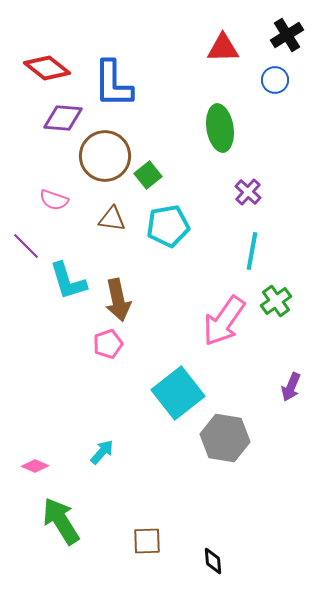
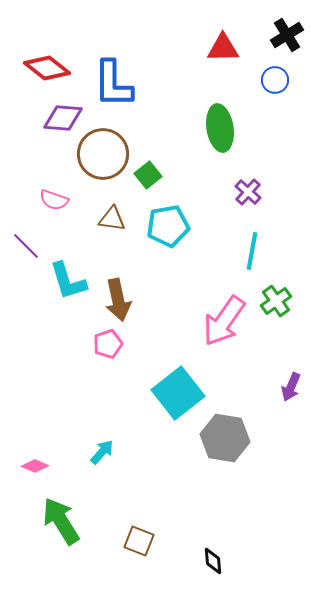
brown circle: moved 2 px left, 2 px up
brown square: moved 8 px left; rotated 24 degrees clockwise
